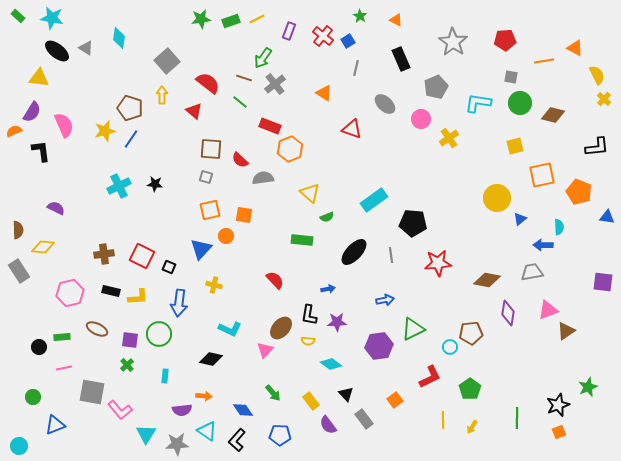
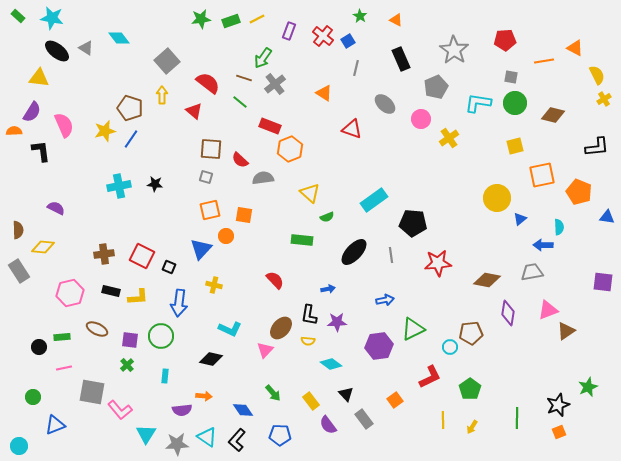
cyan diamond at (119, 38): rotated 45 degrees counterclockwise
gray star at (453, 42): moved 1 px right, 8 px down
yellow cross at (604, 99): rotated 16 degrees clockwise
green circle at (520, 103): moved 5 px left
orange semicircle at (14, 131): rotated 21 degrees clockwise
cyan cross at (119, 186): rotated 15 degrees clockwise
green circle at (159, 334): moved 2 px right, 2 px down
cyan triangle at (207, 431): moved 6 px down
